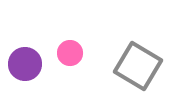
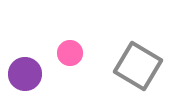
purple circle: moved 10 px down
